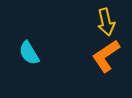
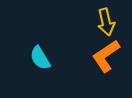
cyan semicircle: moved 11 px right, 5 px down
